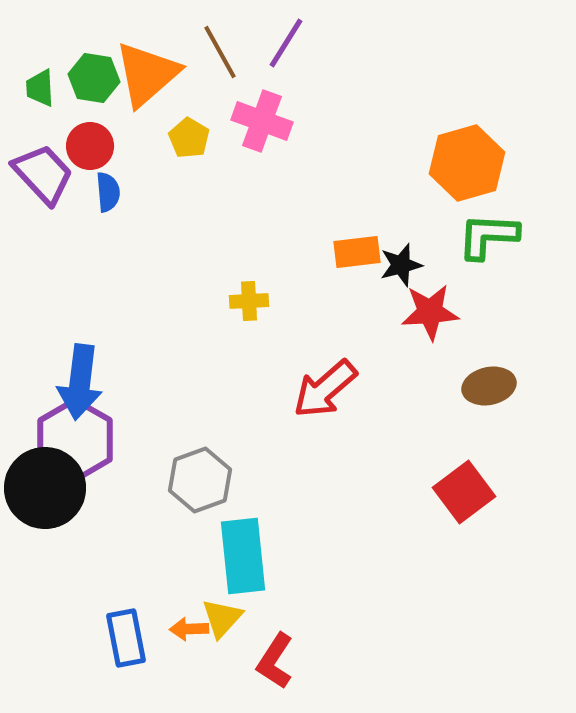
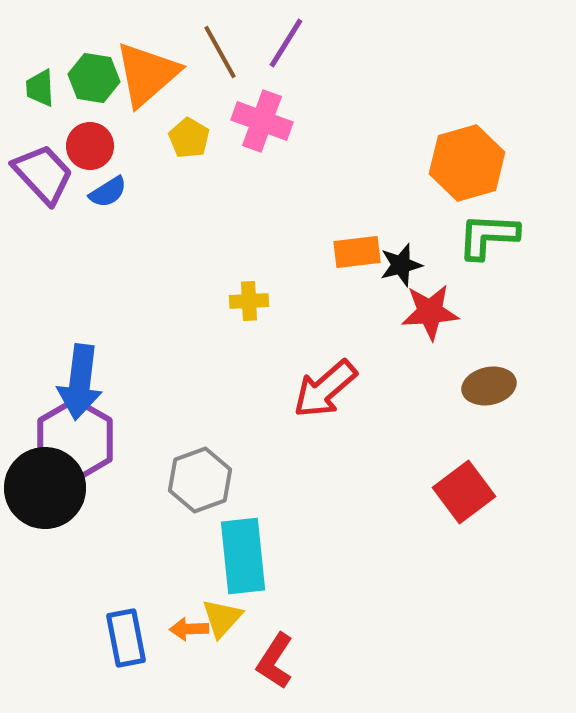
blue semicircle: rotated 63 degrees clockwise
